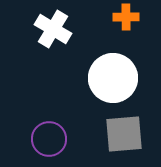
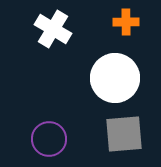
orange cross: moved 5 px down
white circle: moved 2 px right
